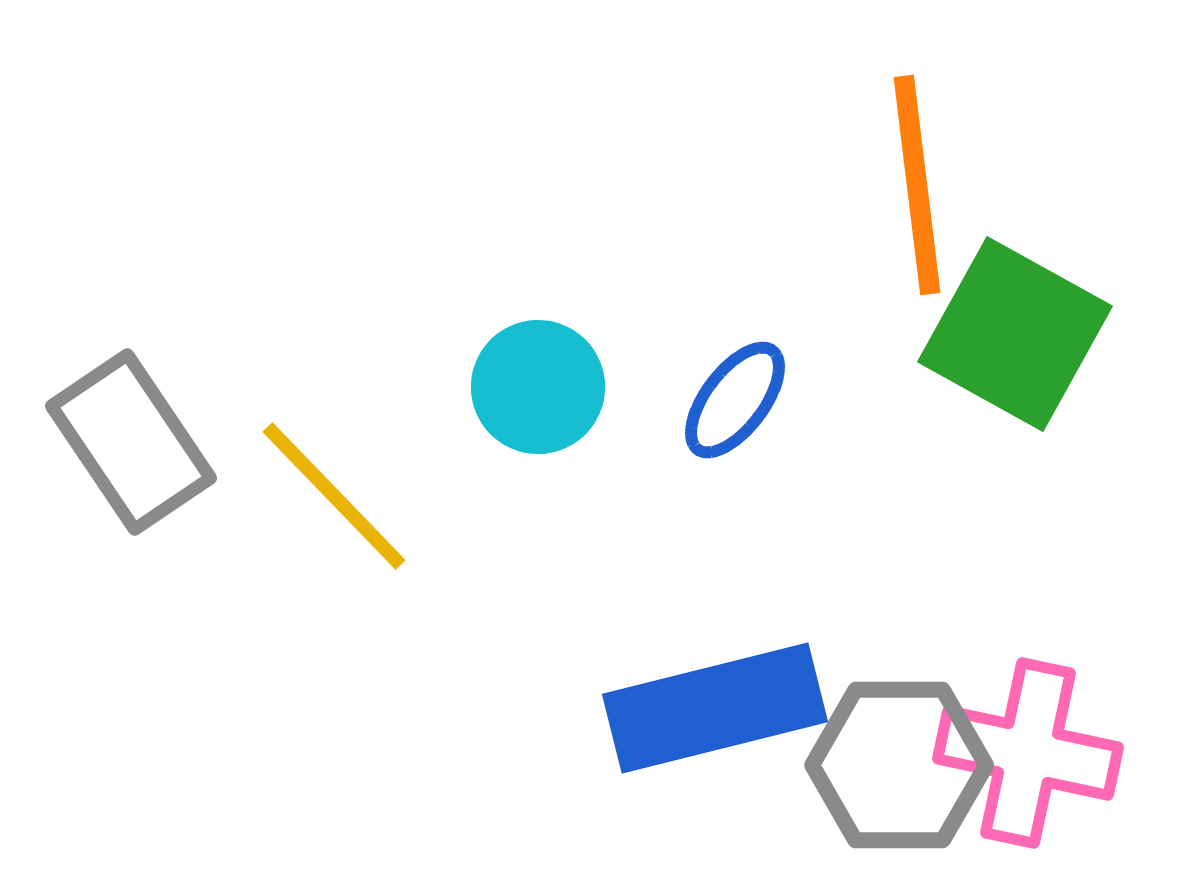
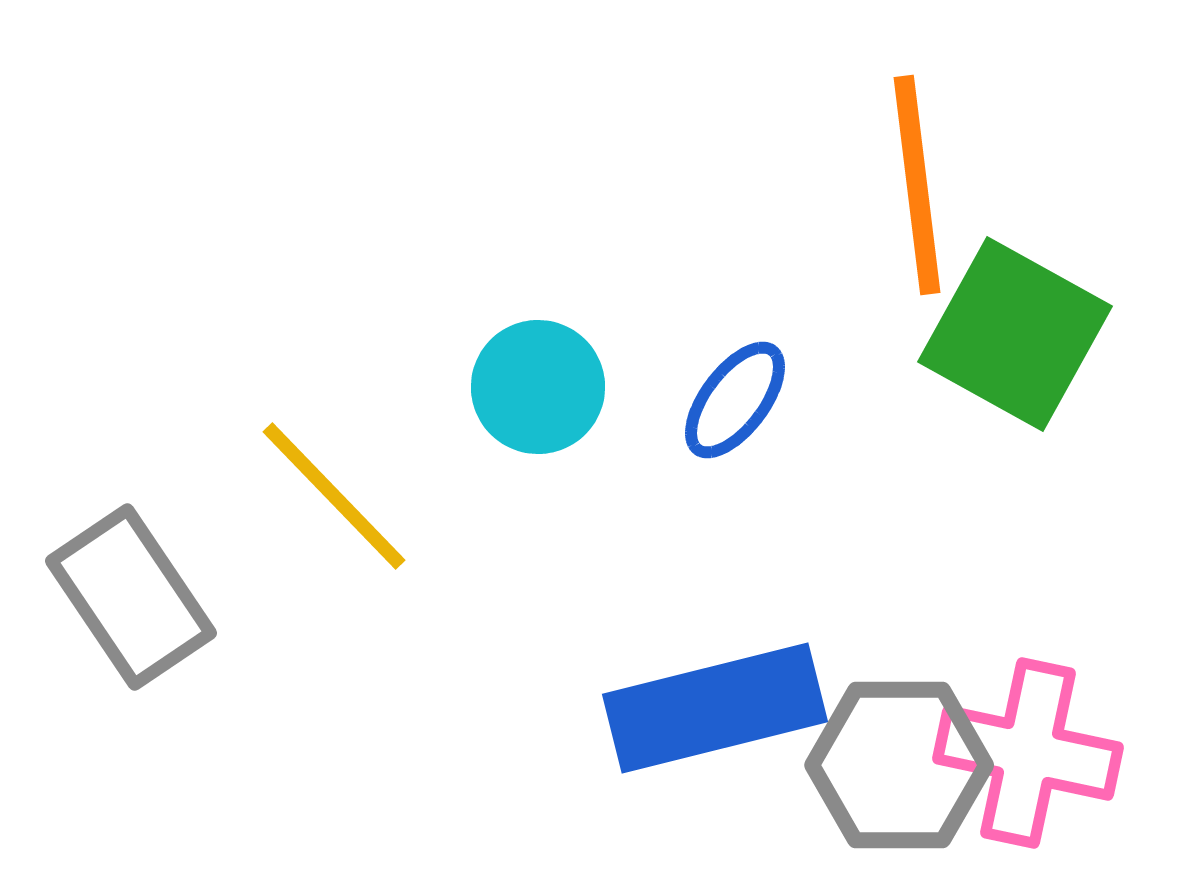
gray rectangle: moved 155 px down
